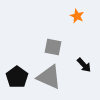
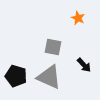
orange star: moved 1 px right, 2 px down
black pentagon: moved 1 px left, 1 px up; rotated 20 degrees counterclockwise
